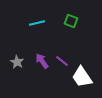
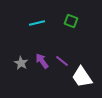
gray star: moved 4 px right, 1 px down
